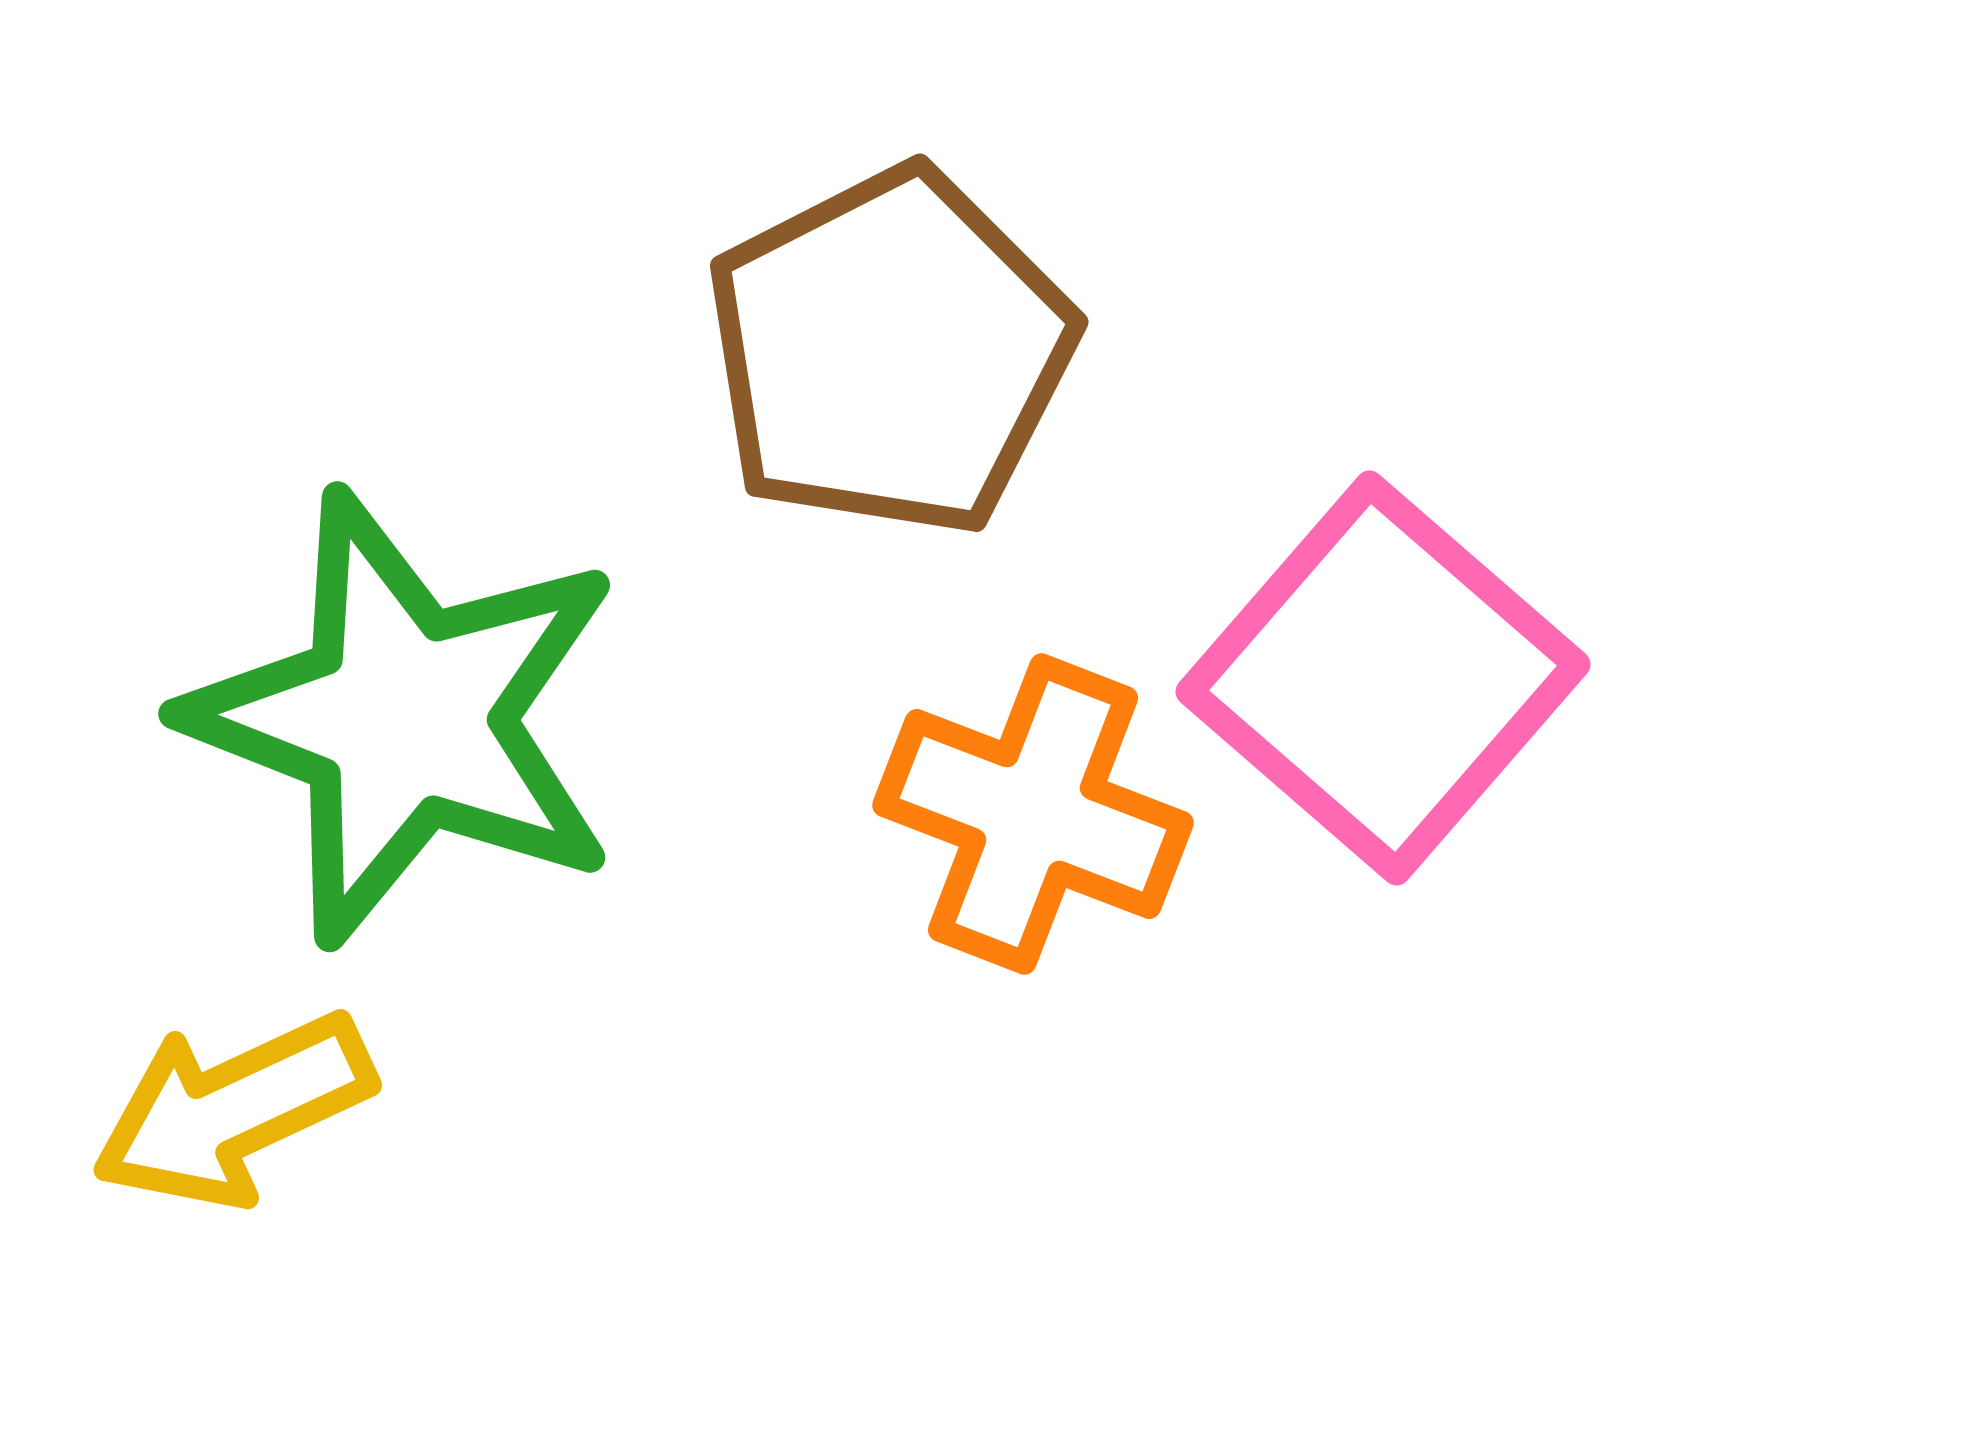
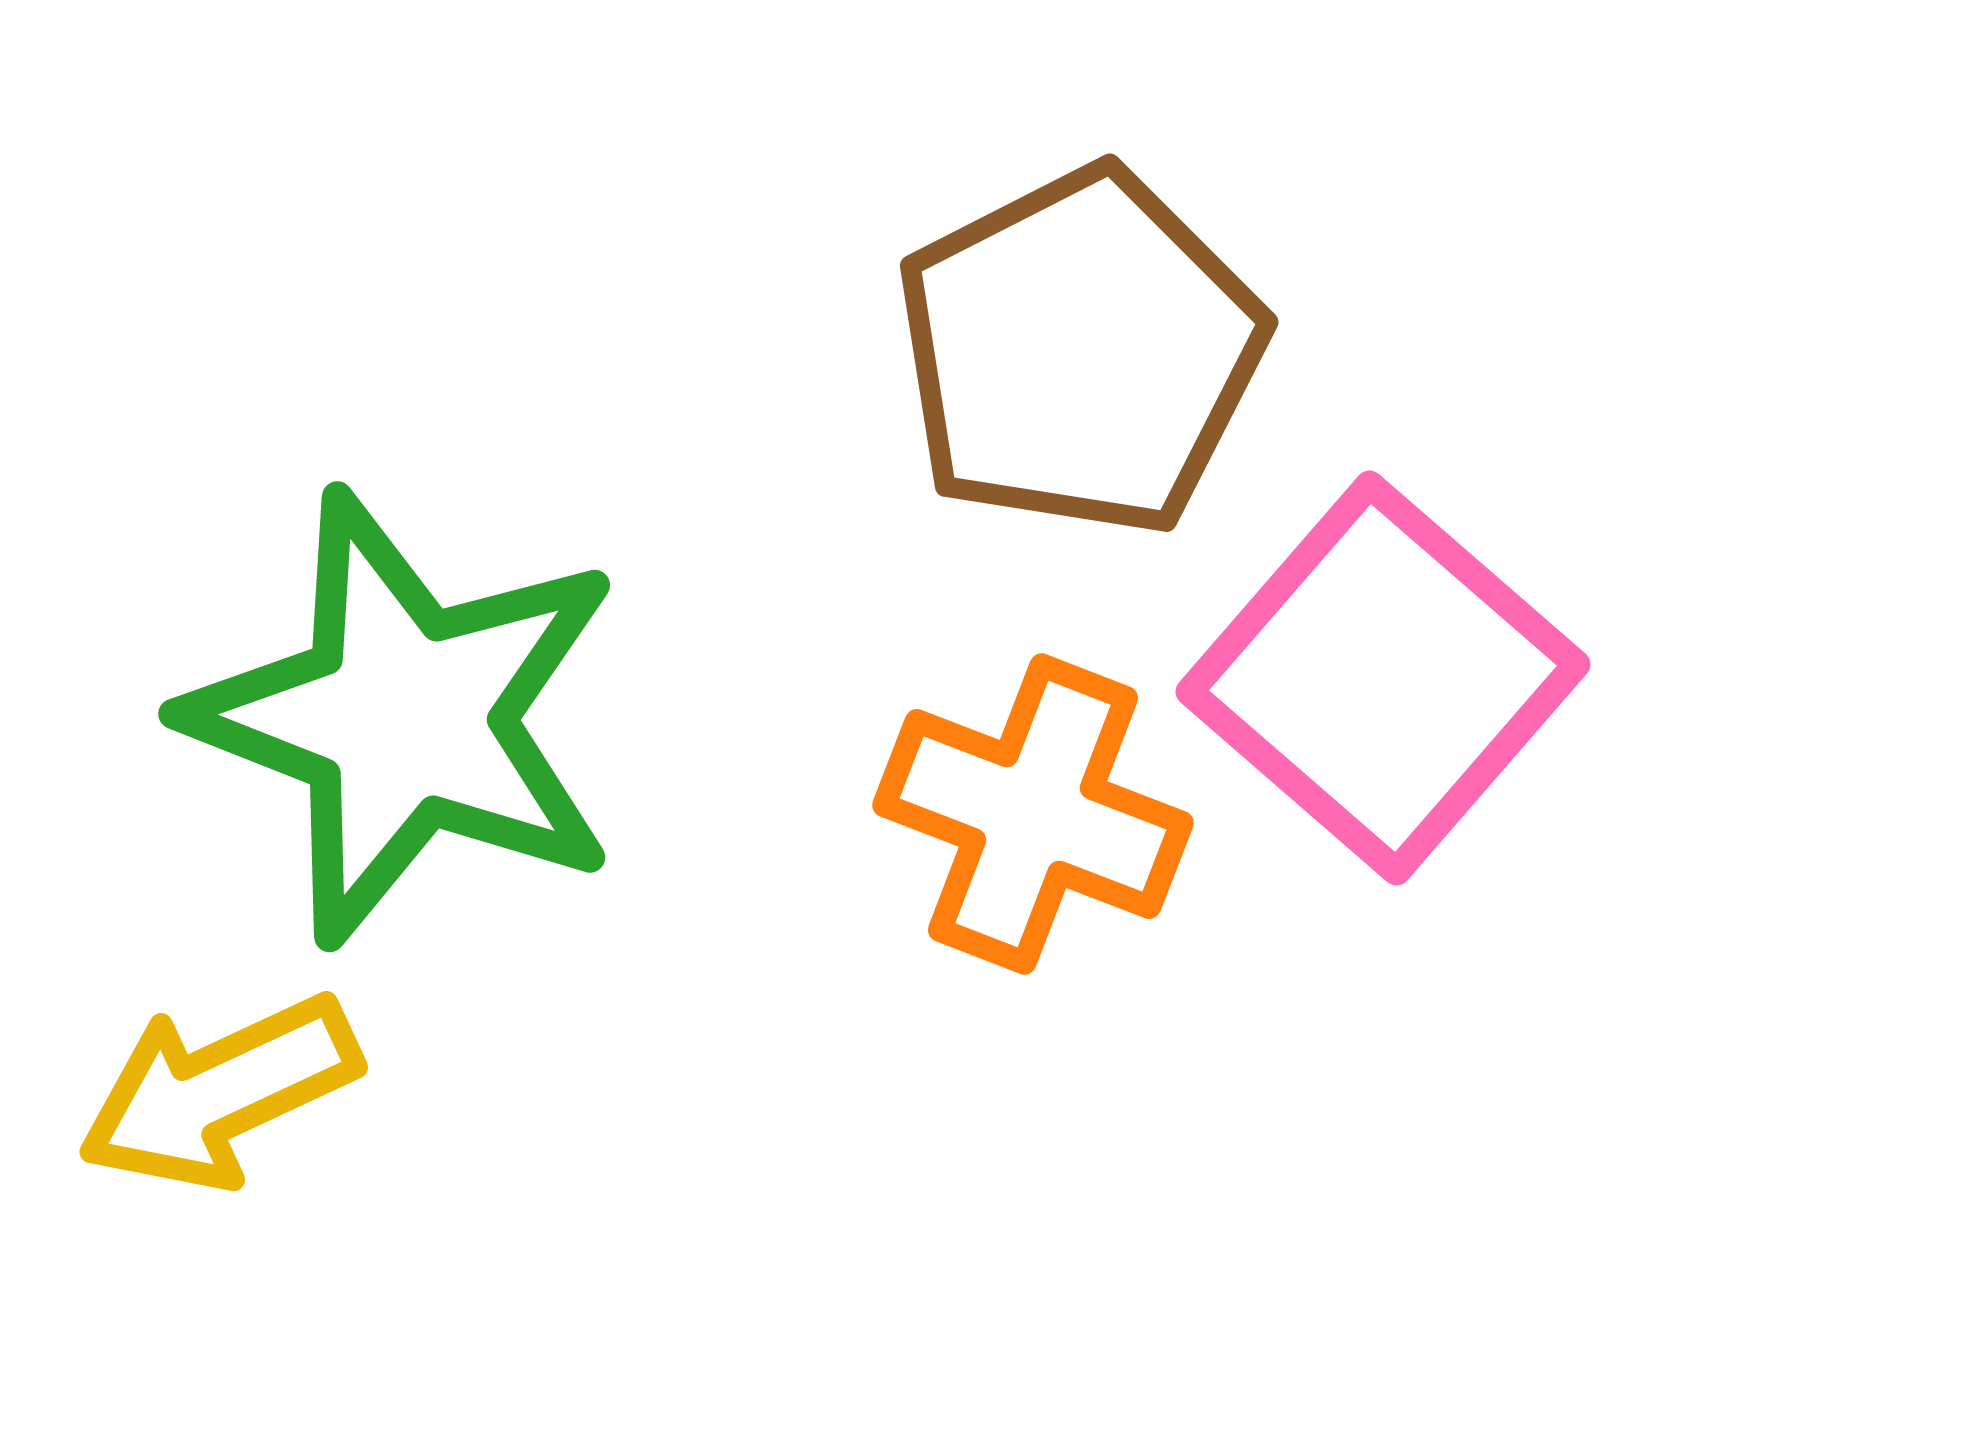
brown pentagon: moved 190 px right
yellow arrow: moved 14 px left, 18 px up
